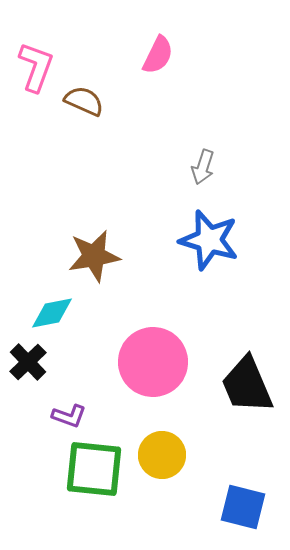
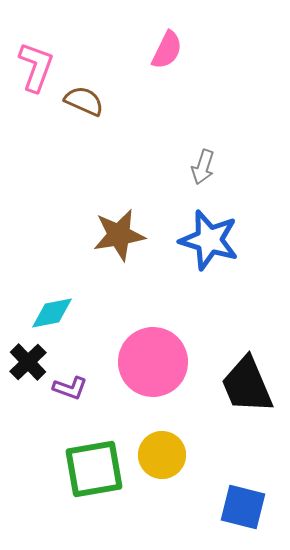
pink semicircle: moved 9 px right, 5 px up
brown star: moved 25 px right, 21 px up
purple L-shape: moved 1 px right, 28 px up
green square: rotated 16 degrees counterclockwise
